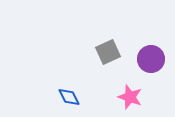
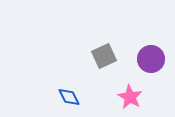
gray square: moved 4 px left, 4 px down
pink star: rotated 10 degrees clockwise
